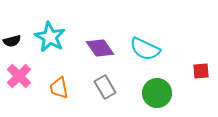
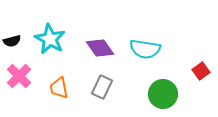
cyan star: moved 2 px down
cyan semicircle: rotated 16 degrees counterclockwise
red square: rotated 30 degrees counterclockwise
gray rectangle: moved 3 px left; rotated 55 degrees clockwise
green circle: moved 6 px right, 1 px down
